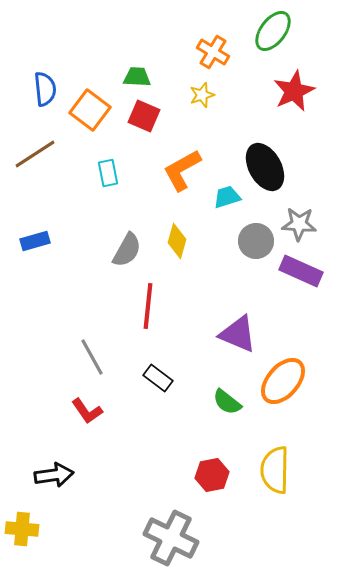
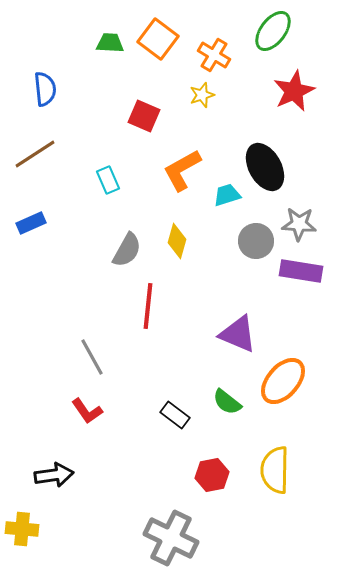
orange cross: moved 1 px right, 3 px down
green trapezoid: moved 27 px left, 34 px up
orange square: moved 68 px right, 71 px up
cyan rectangle: moved 7 px down; rotated 12 degrees counterclockwise
cyan trapezoid: moved 2 px up
blue rectangle: moved 4 px left, 18 px up; rotated 8 degrees counterclockwise
purple rectangle: rotated 15 degrees counterclockwise
black rectangle: moved 17 px right, 37 px down
